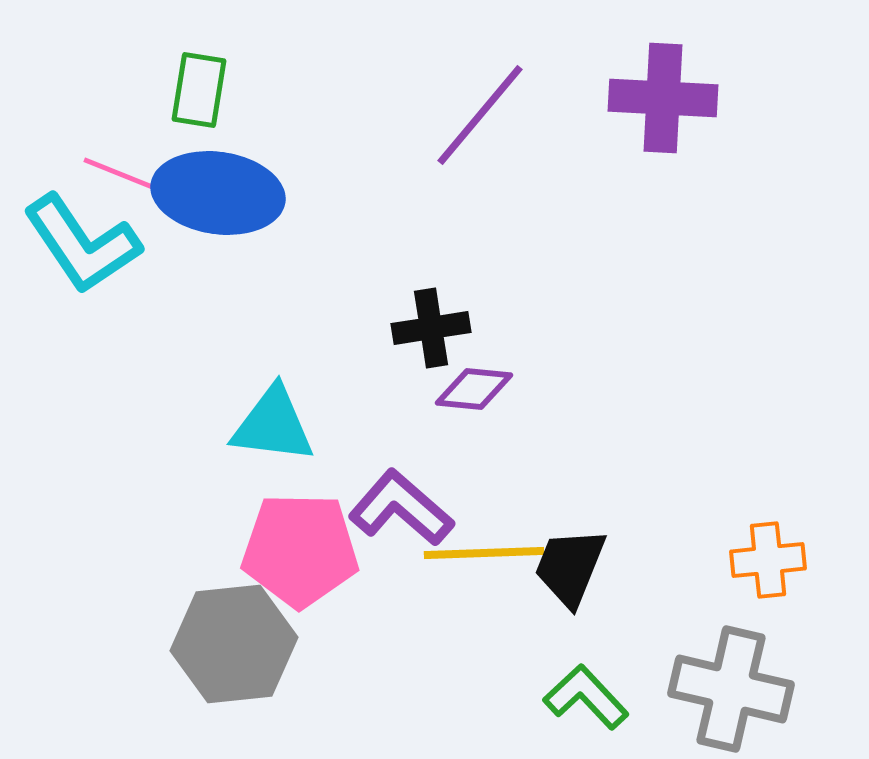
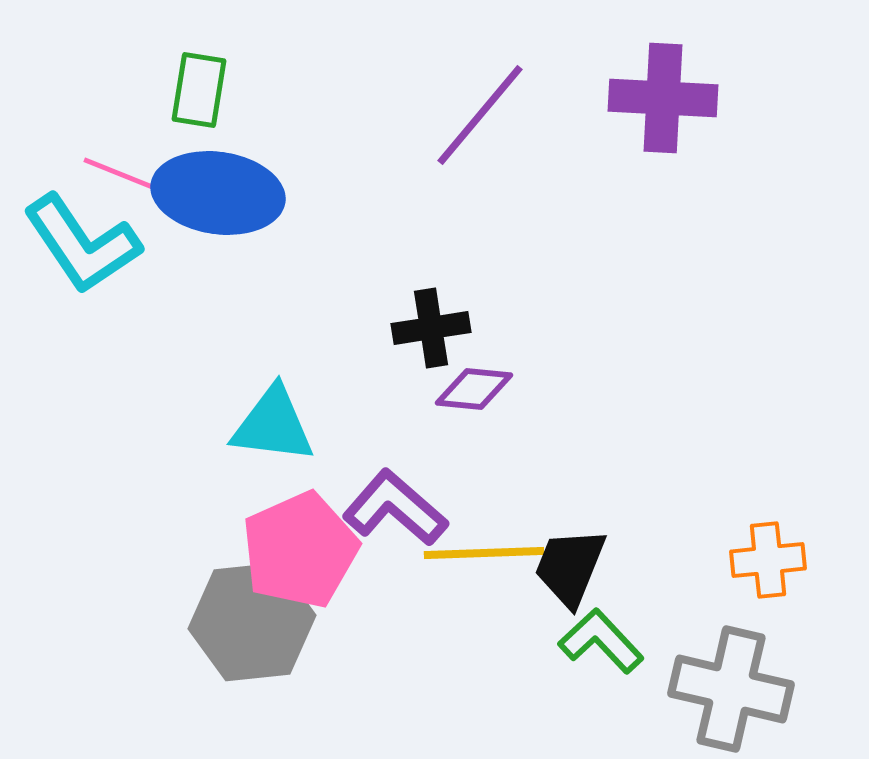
purple L-shape: moved 6 px left
pink pentagon: rotated 25 degrees counterclockwise
gray hexagon: moved 18 px right, 22 px up
green L-shape: moved 15 px right, 56 px up
